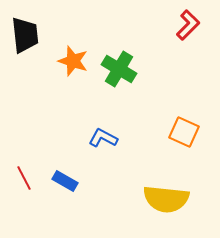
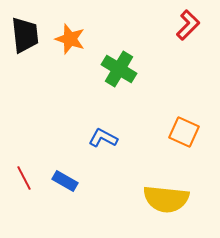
orange star: moved 3 px left, 22 px up
